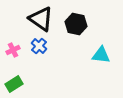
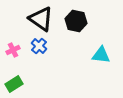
black hexagon: moved 3 px up
